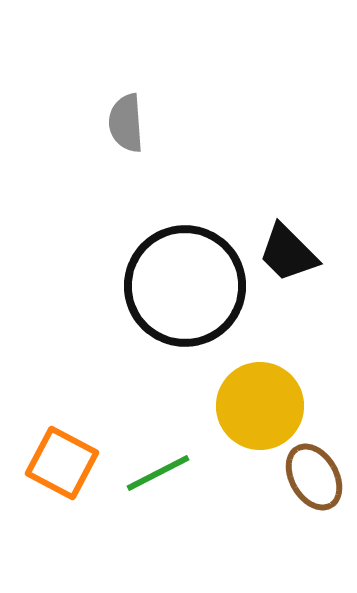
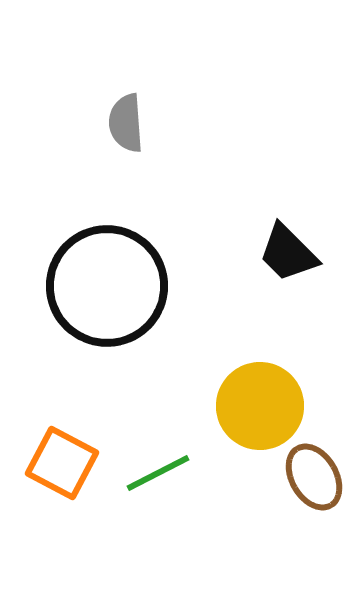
black circle: moved 78 px left
